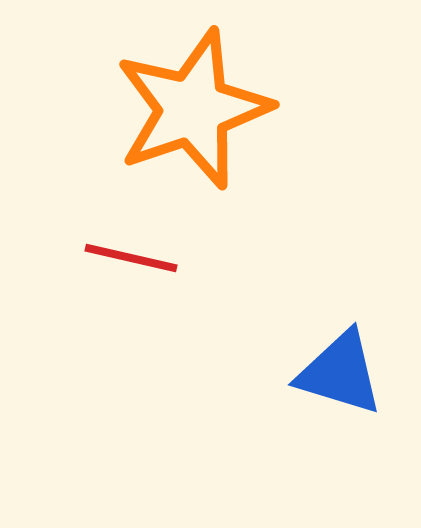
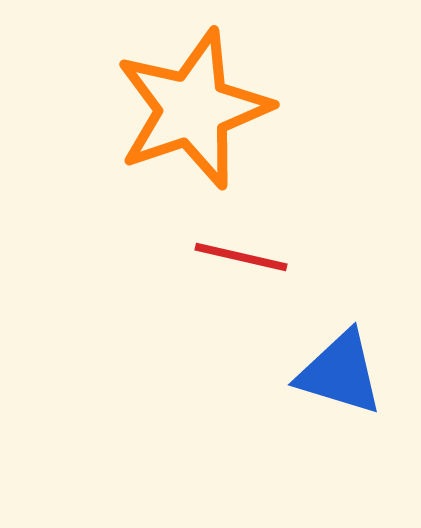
red line: moved 110 px right, 1 px up
